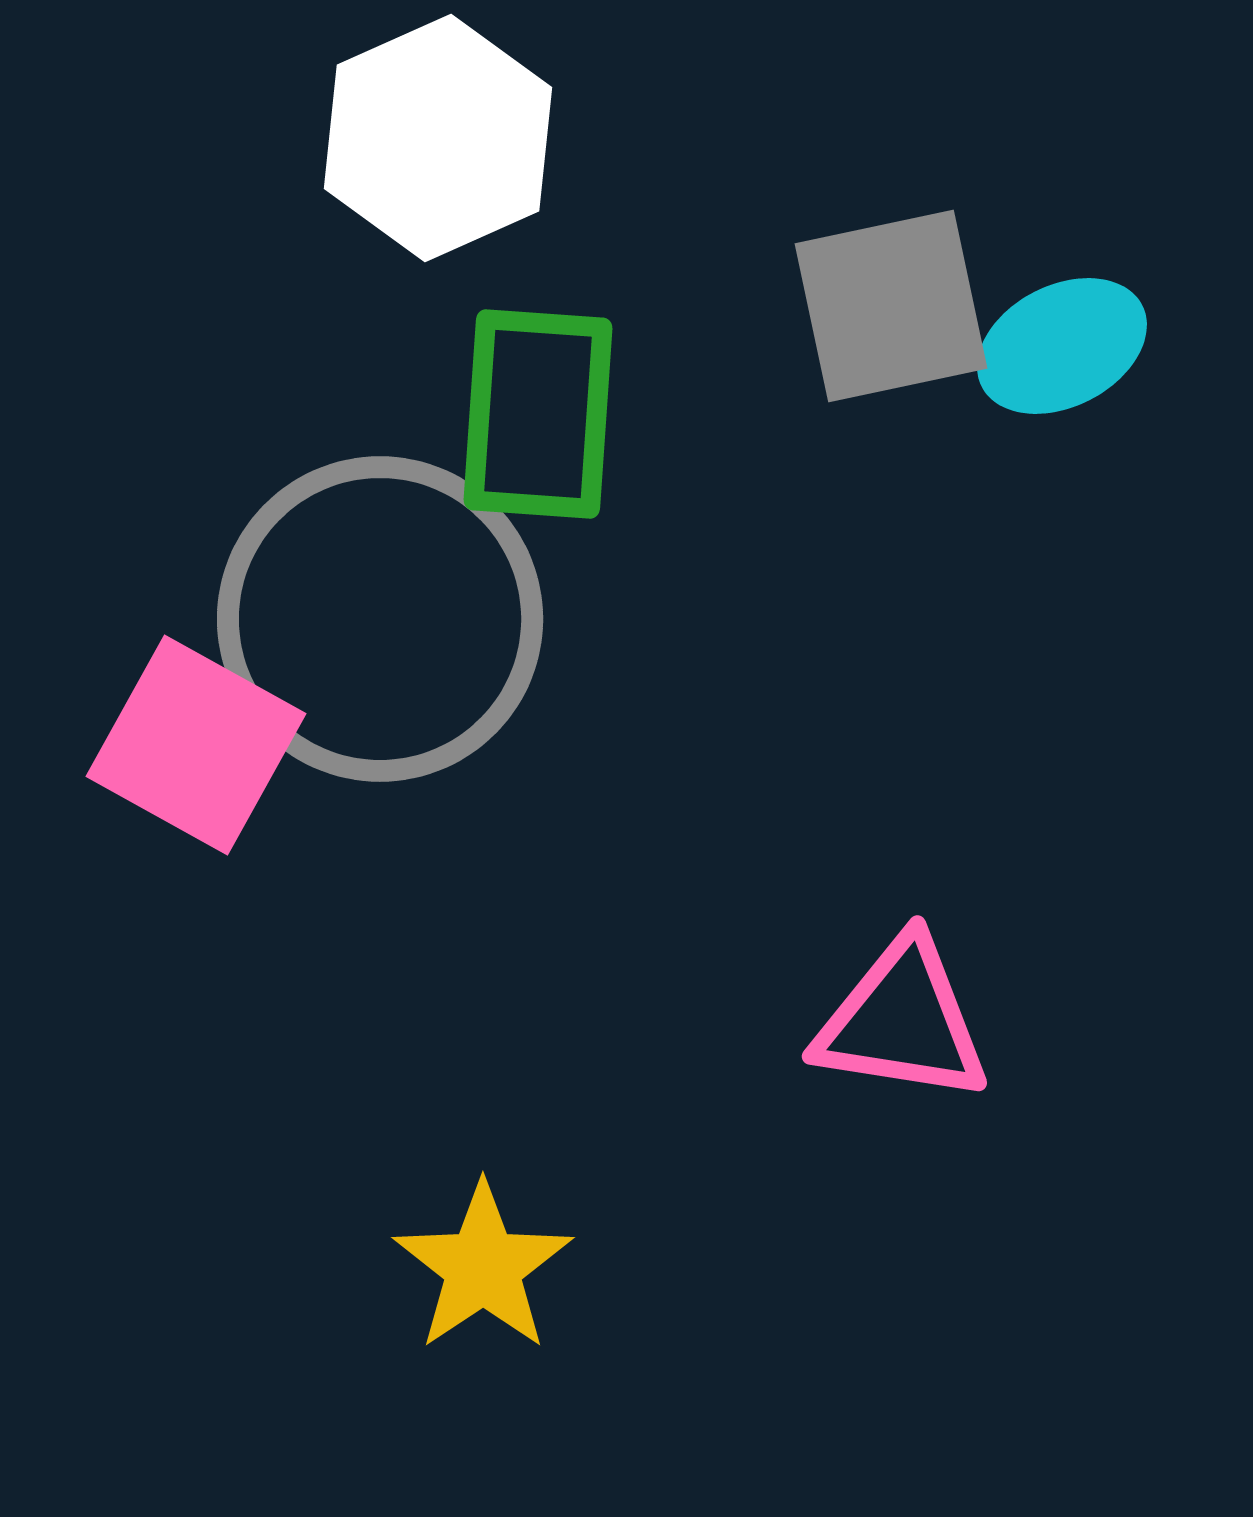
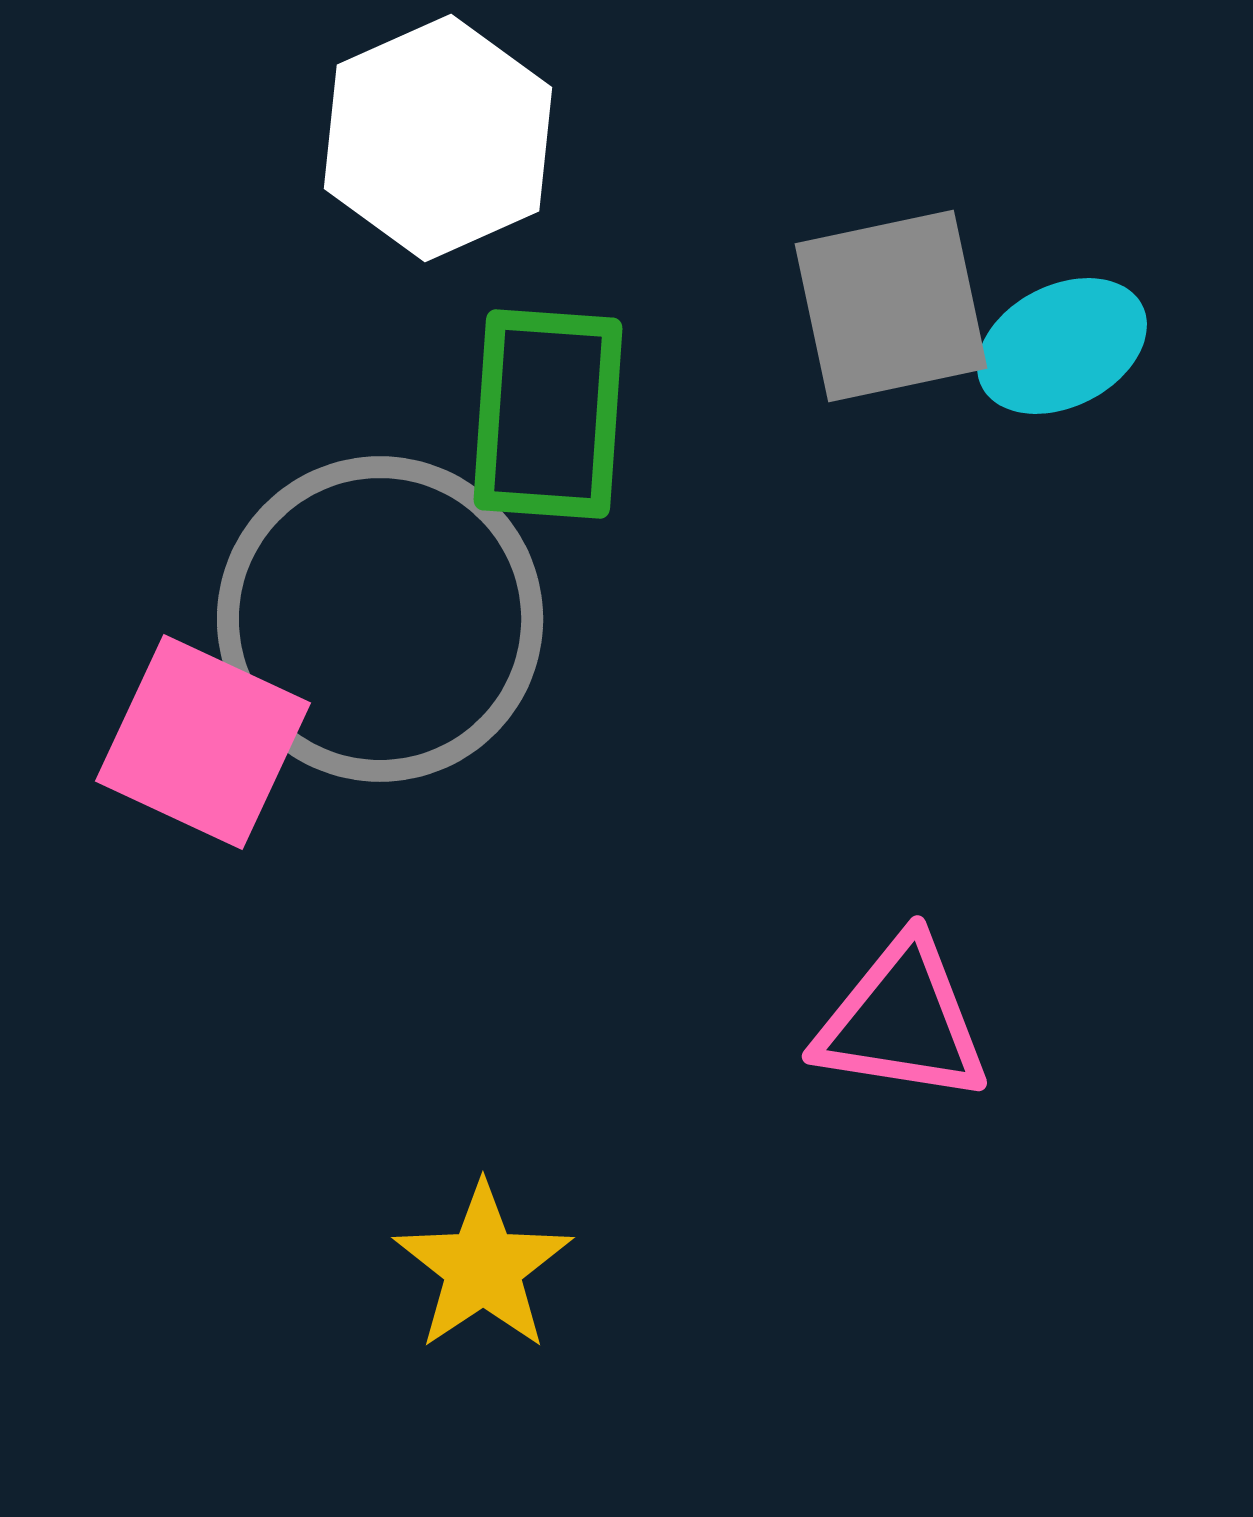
green rectangle: moved 10 px right
pink square: moved 7 px right, 3 px up; rotated 4 degrees counterclockwise
